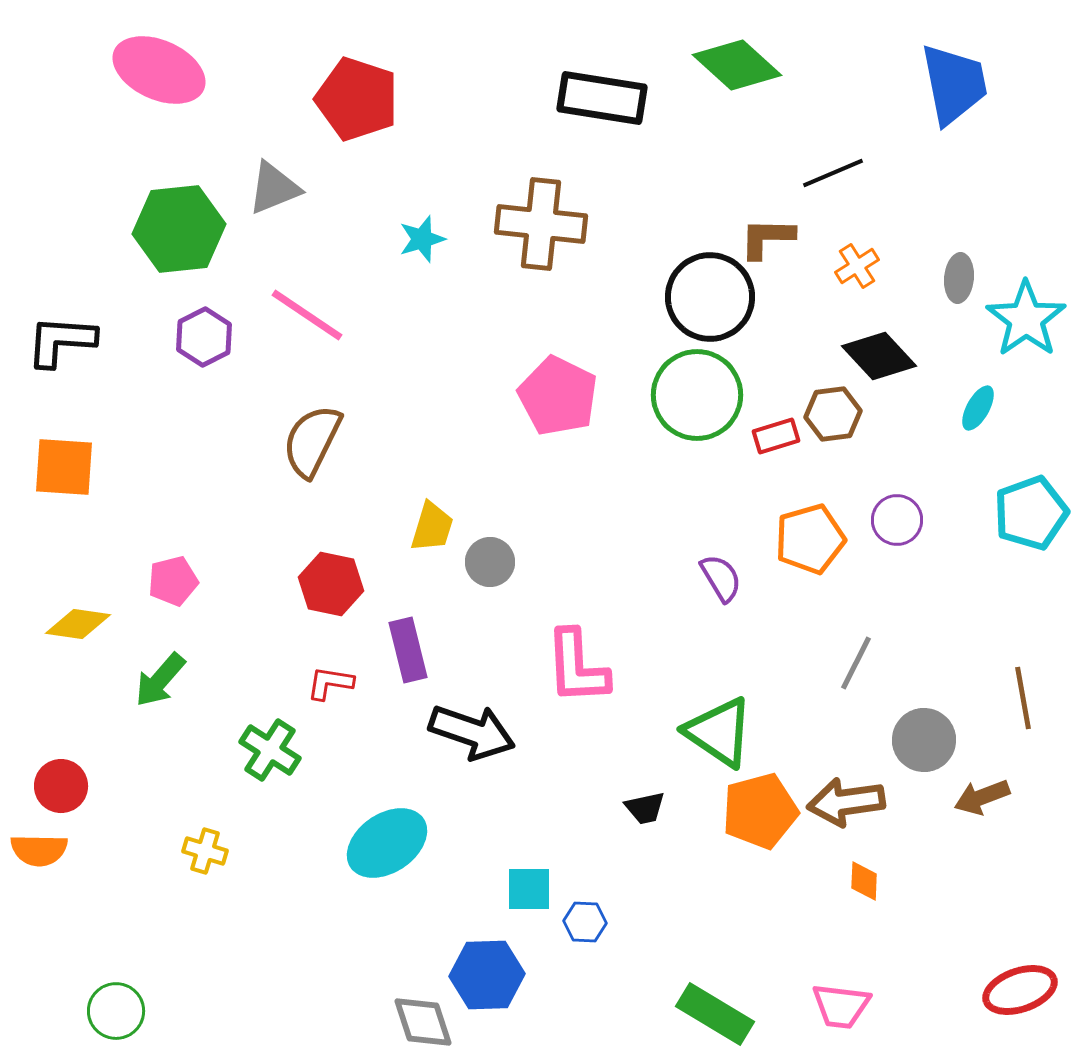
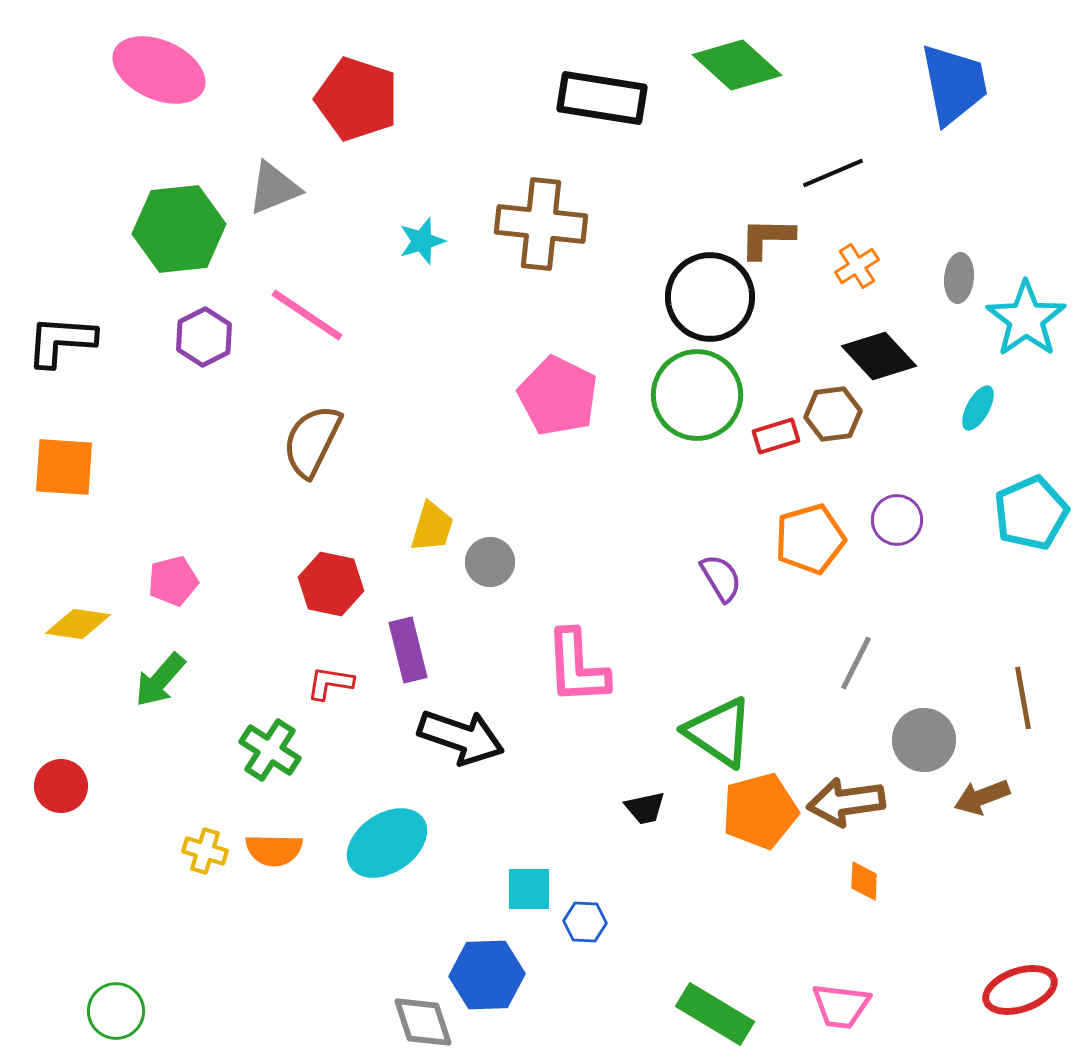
cyan star at (422, 239): moved 2 px down
cyan pentagon at (1031, 513): rotated 4 degrees counterclockwise
black arrow at (472, 732): moved 11 px left, 5 px down
orange semicircle at (39, 850): moved 235 px right
